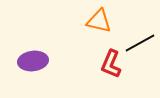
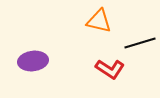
black line: rotated 12 degrees clockwise
red L-shape: moved 1 px left, 5 px down; rotated 80 degrees counterclockwise
